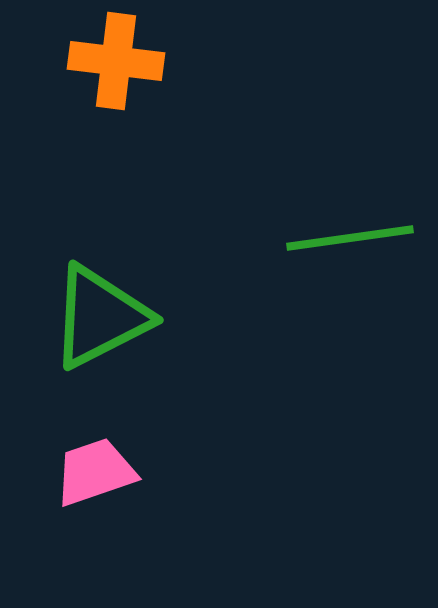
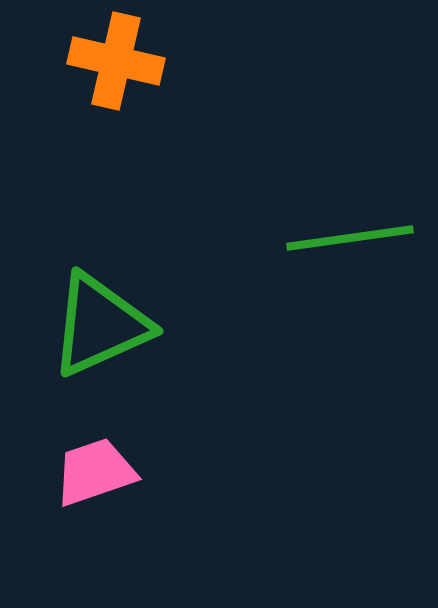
orange cross: rotated 6 degrees clockwise
green triangle: moved 8 px down; rotated 3 degrees clockwise
